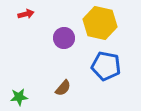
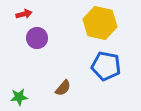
red arrow: moved 2 px left
purple circle: moved 27 px left
